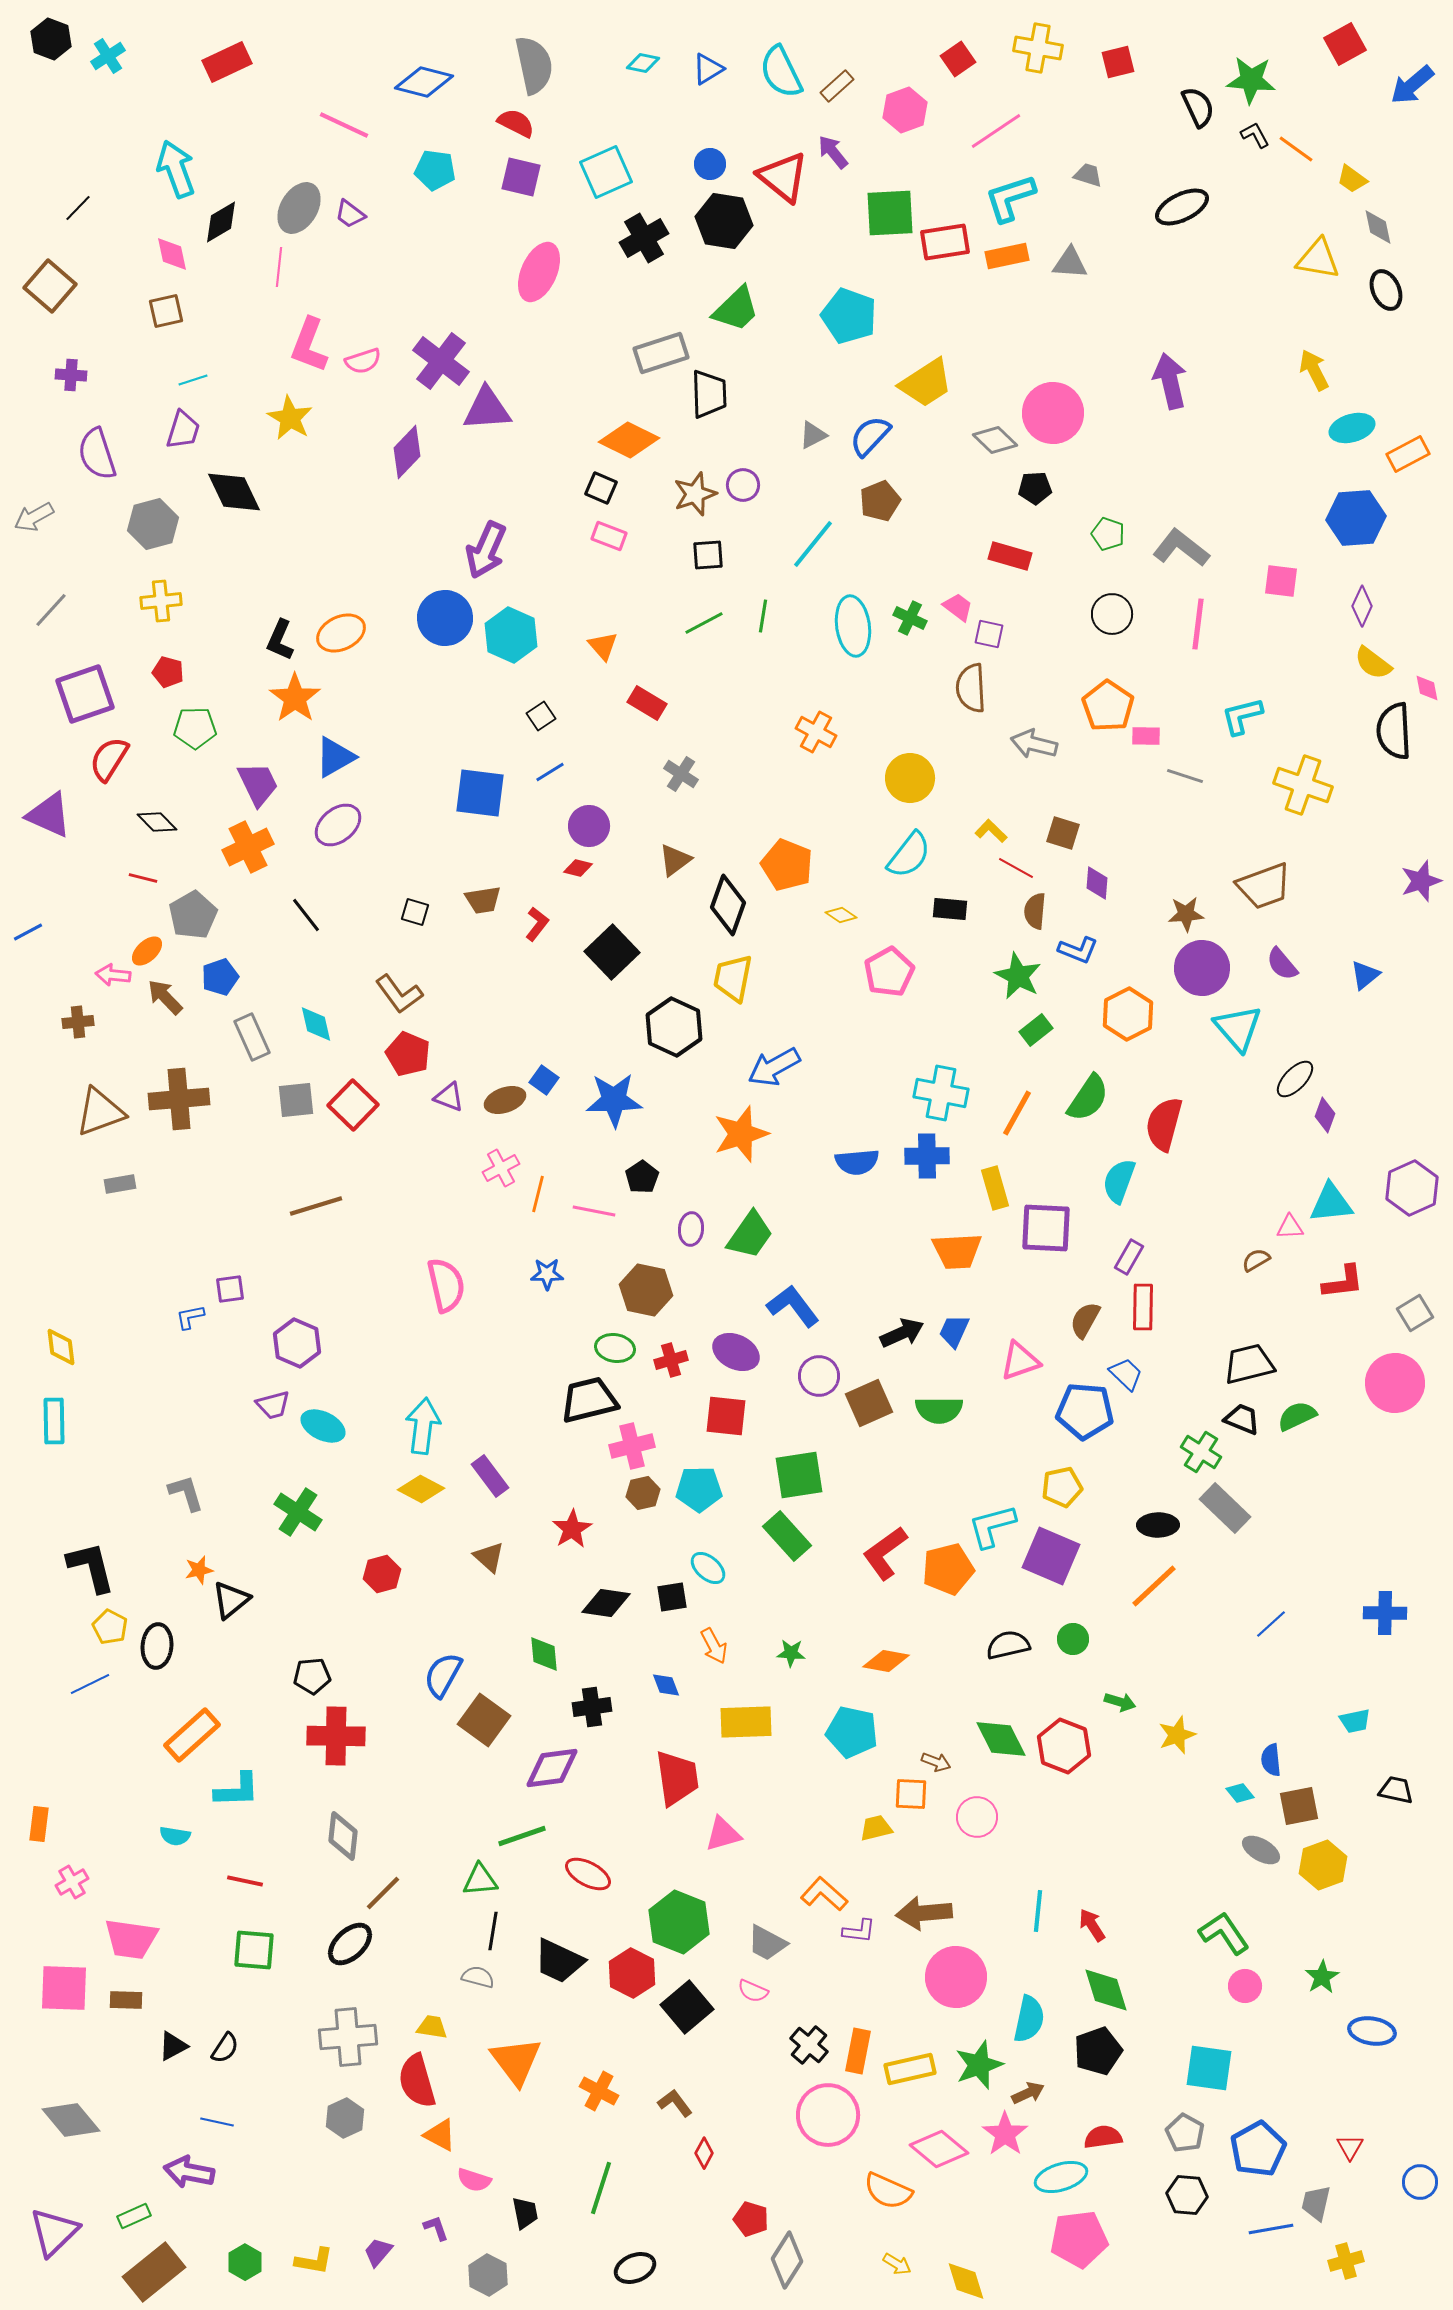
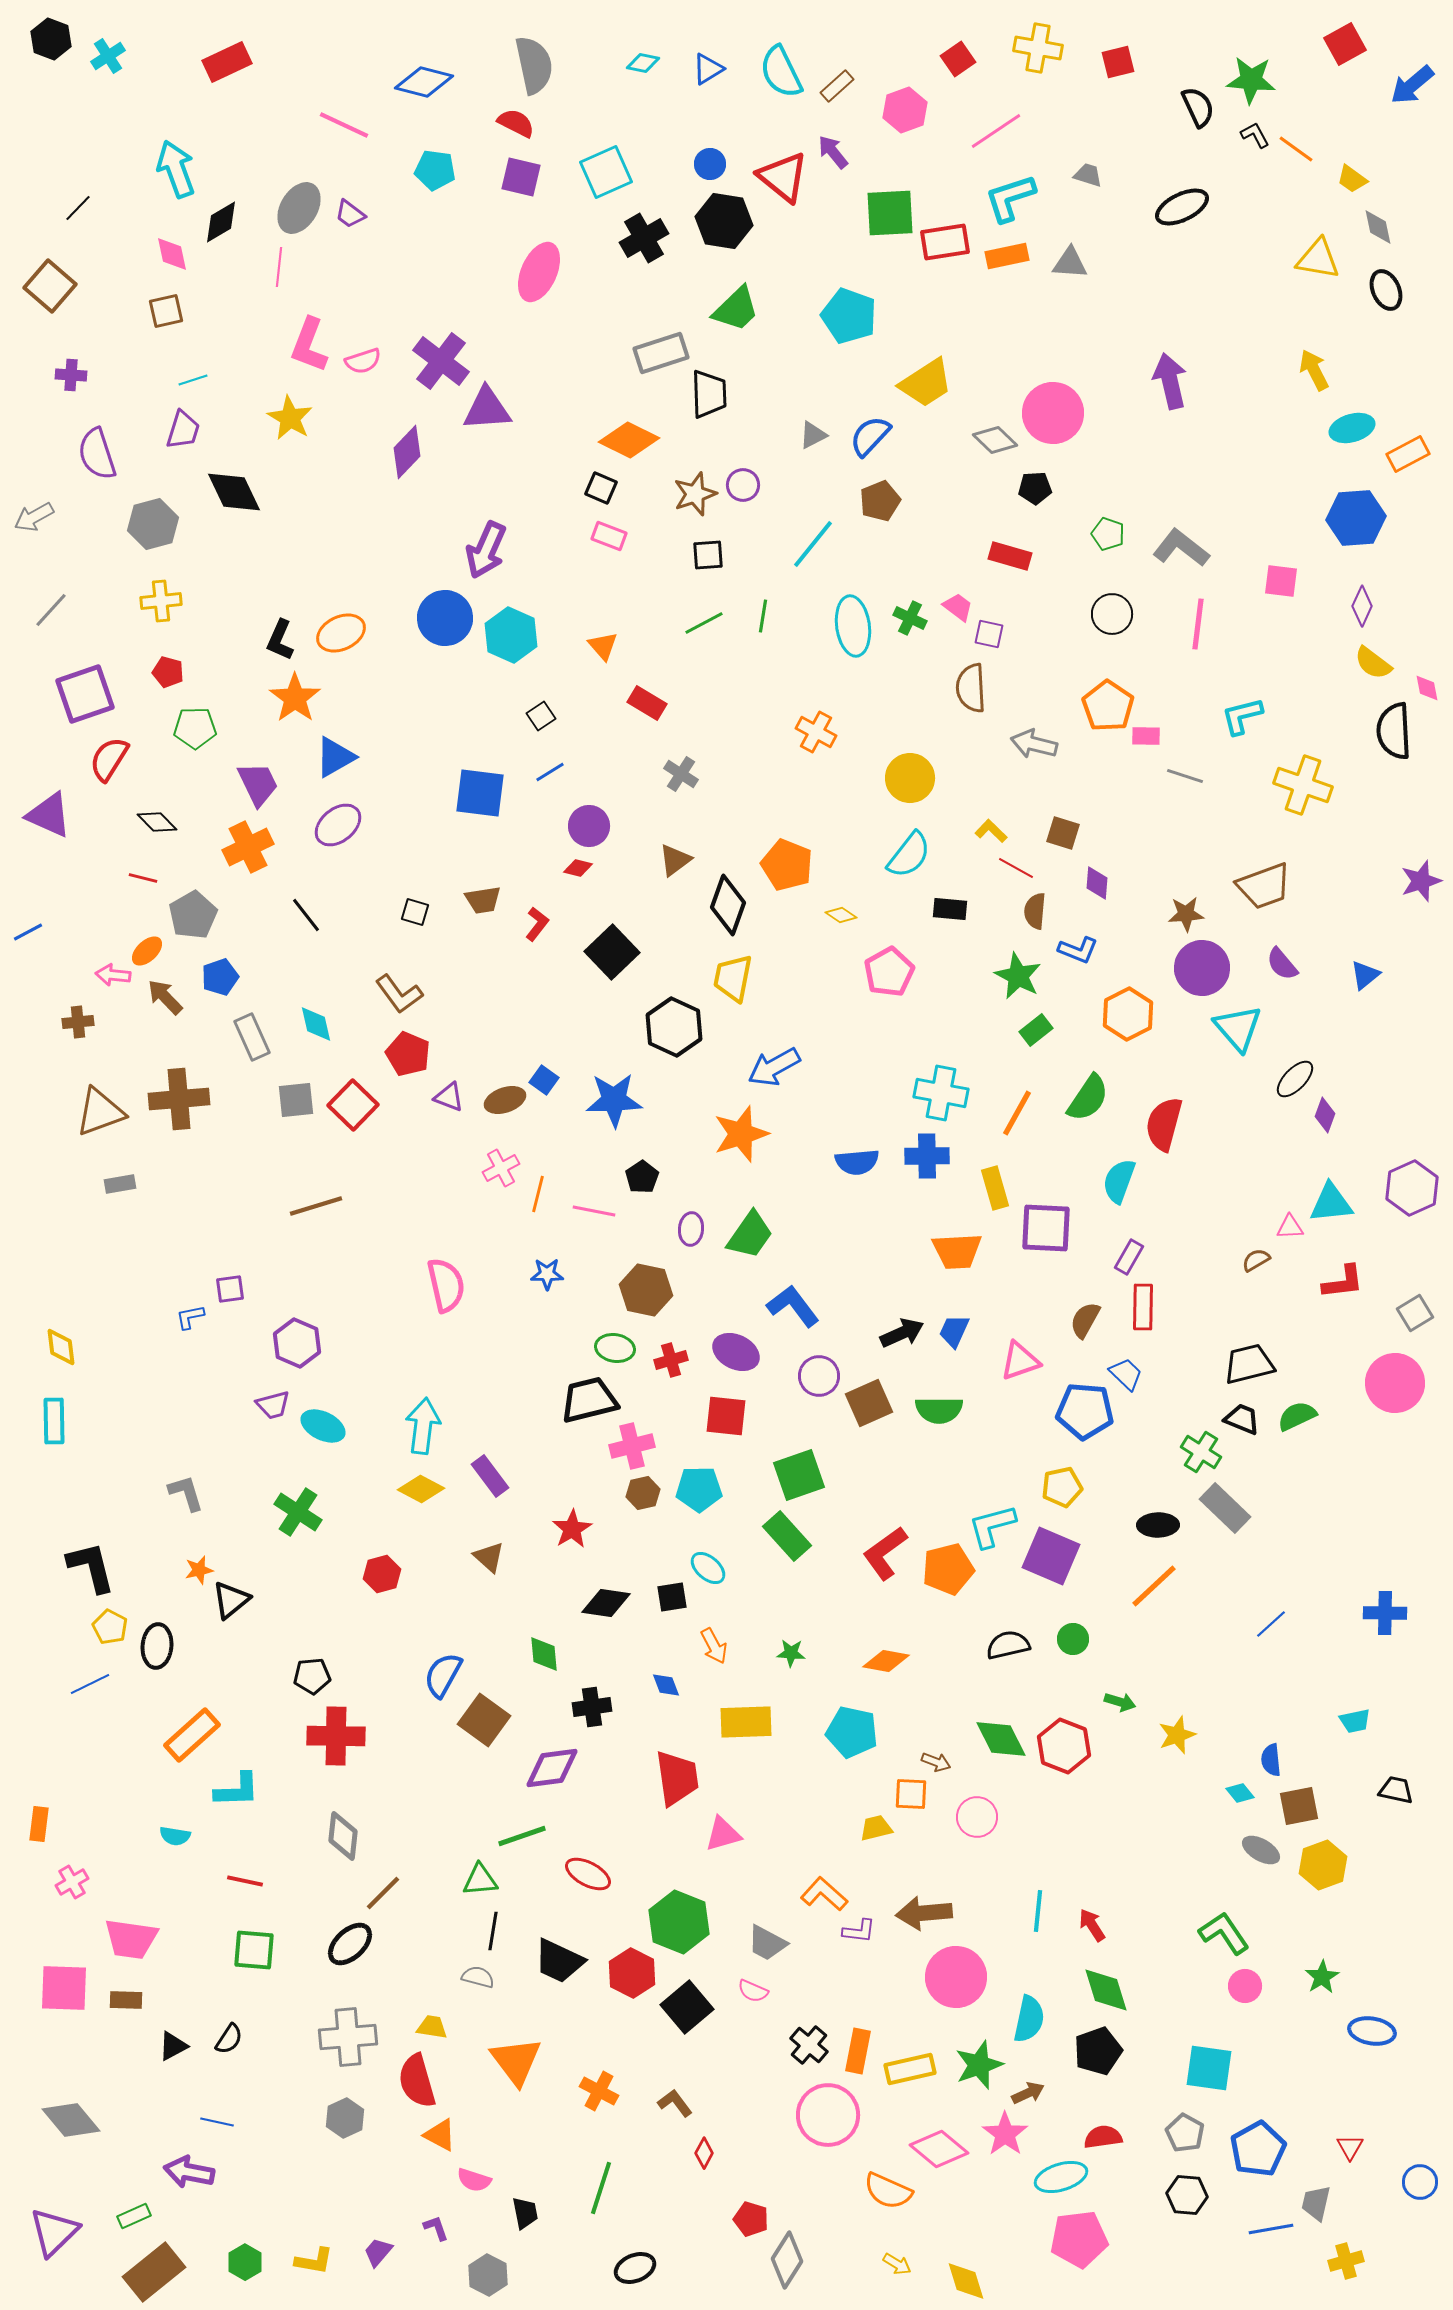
green square at (799, 1475): rotated 10 degrees counterclockwise
black semicircle at (225, 2048): moved 4 px right, 9 px up
